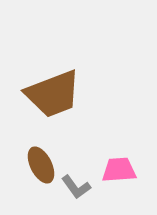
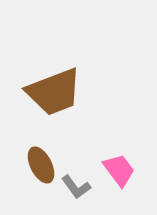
brown trapezoid: moved 1 px right, 2 px up
pink trapezoid: rotated 57 degrees clockwise
